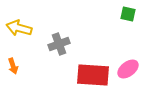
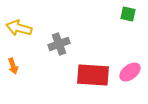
pink ellipse: moved 2 px right, 3 px down
